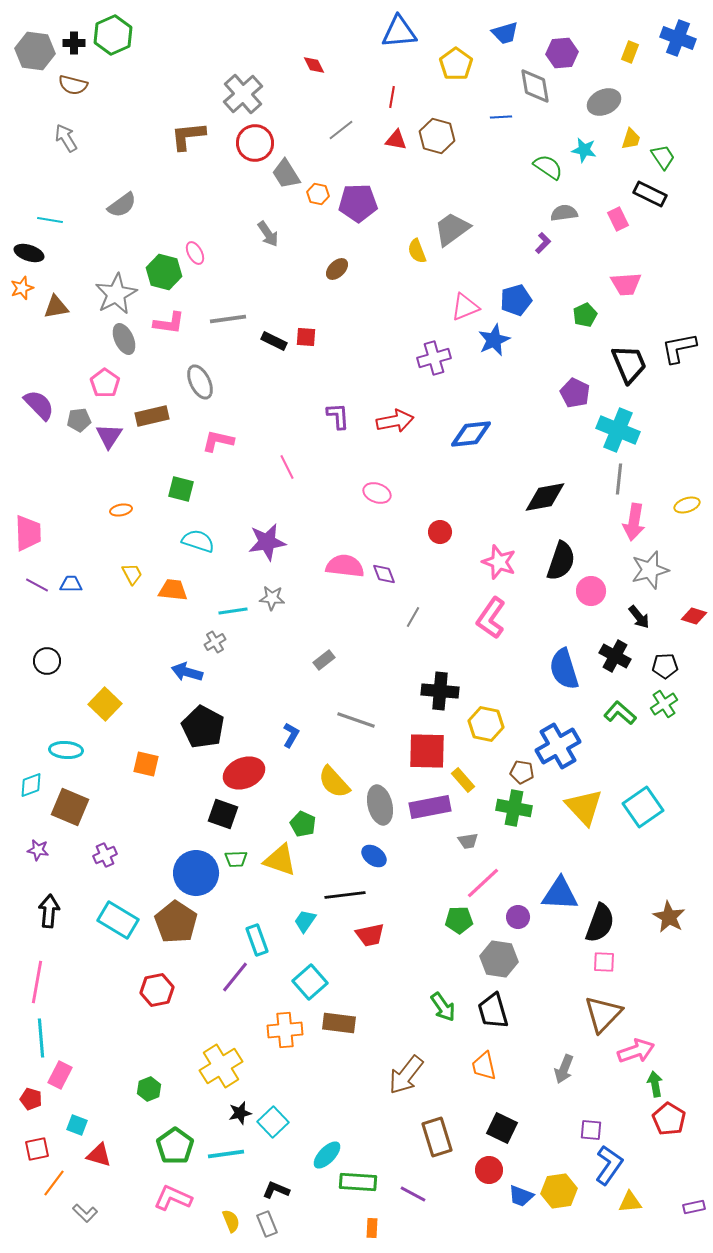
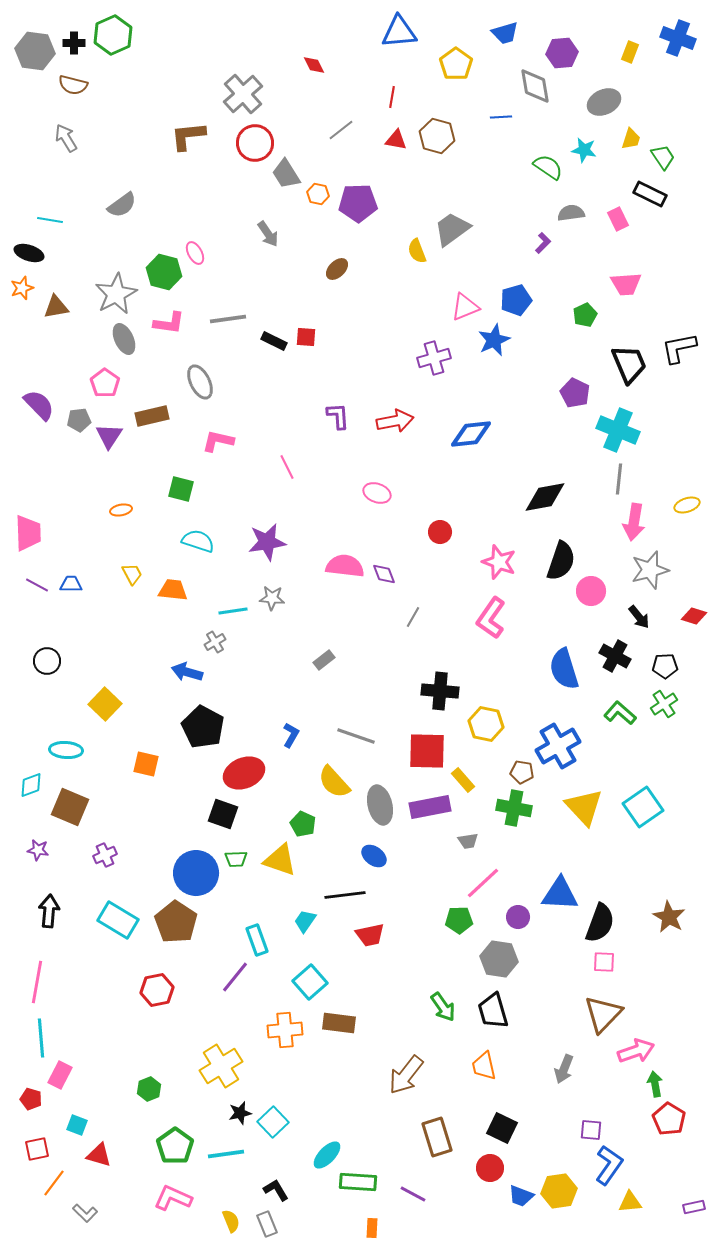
gray semicircle at (564, 213): moved 7 px right
gray line at (356, 720): moved 16 px down
red circle at (489, 1170): moved 1 px right, 2 px up
black L-shape at (276, 1190): rotated 36 degrees clockwise
